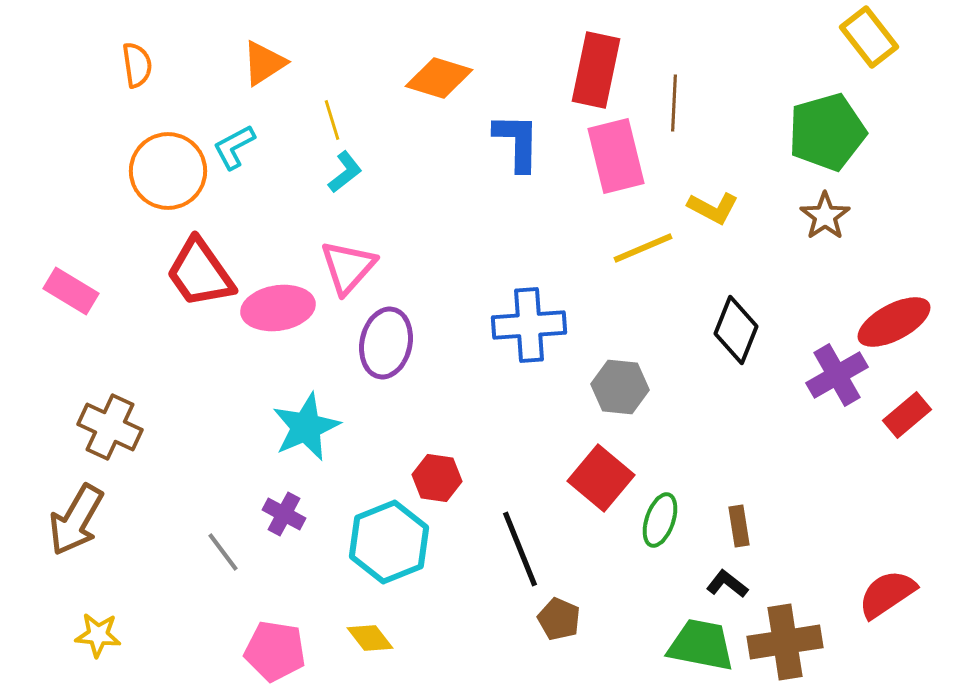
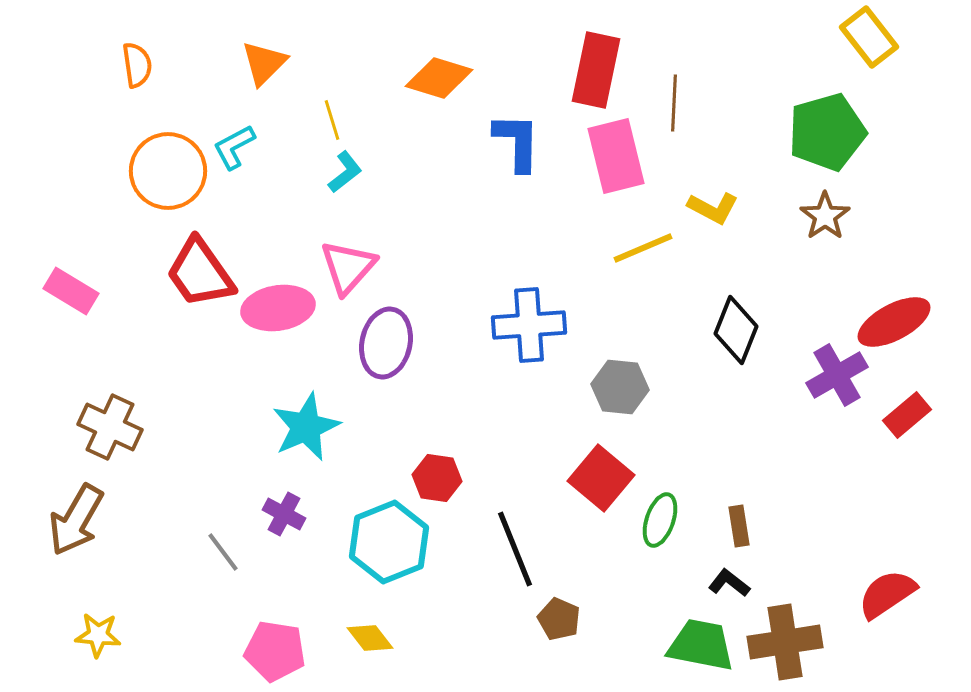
orange triangle at (264, 63): rotated 12 degrees counterclockwise
black line at (520, 549): moved 5 px left
black L-shape at (727, 584): moved 2 px right, 1 px up
